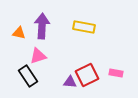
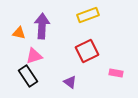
yellow rectangle: moved 4 px right, 12 px up; rotated 30 degrees counterclockwise
pink triangle: moved 4 px left
red square: moved 24 px up
purple triangle: rotated 32 degrees clockwise
